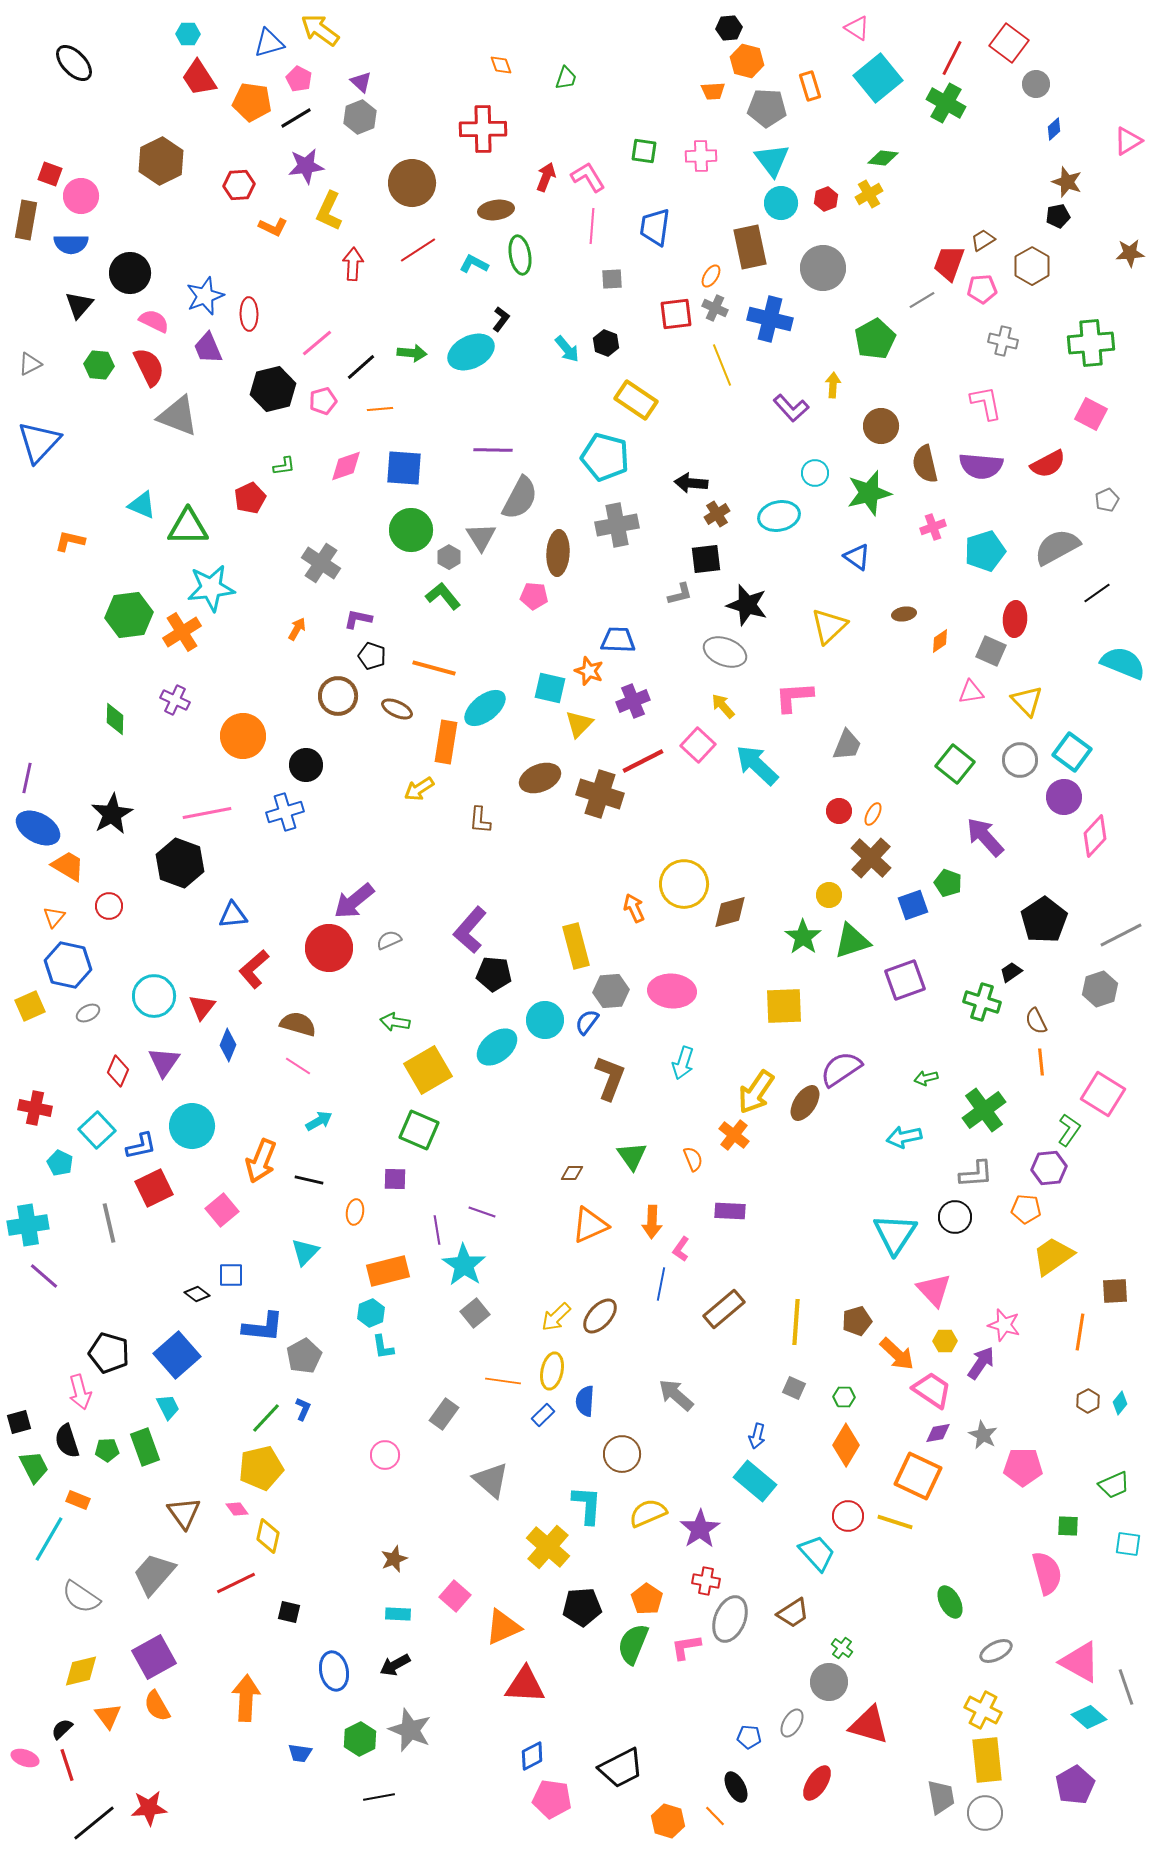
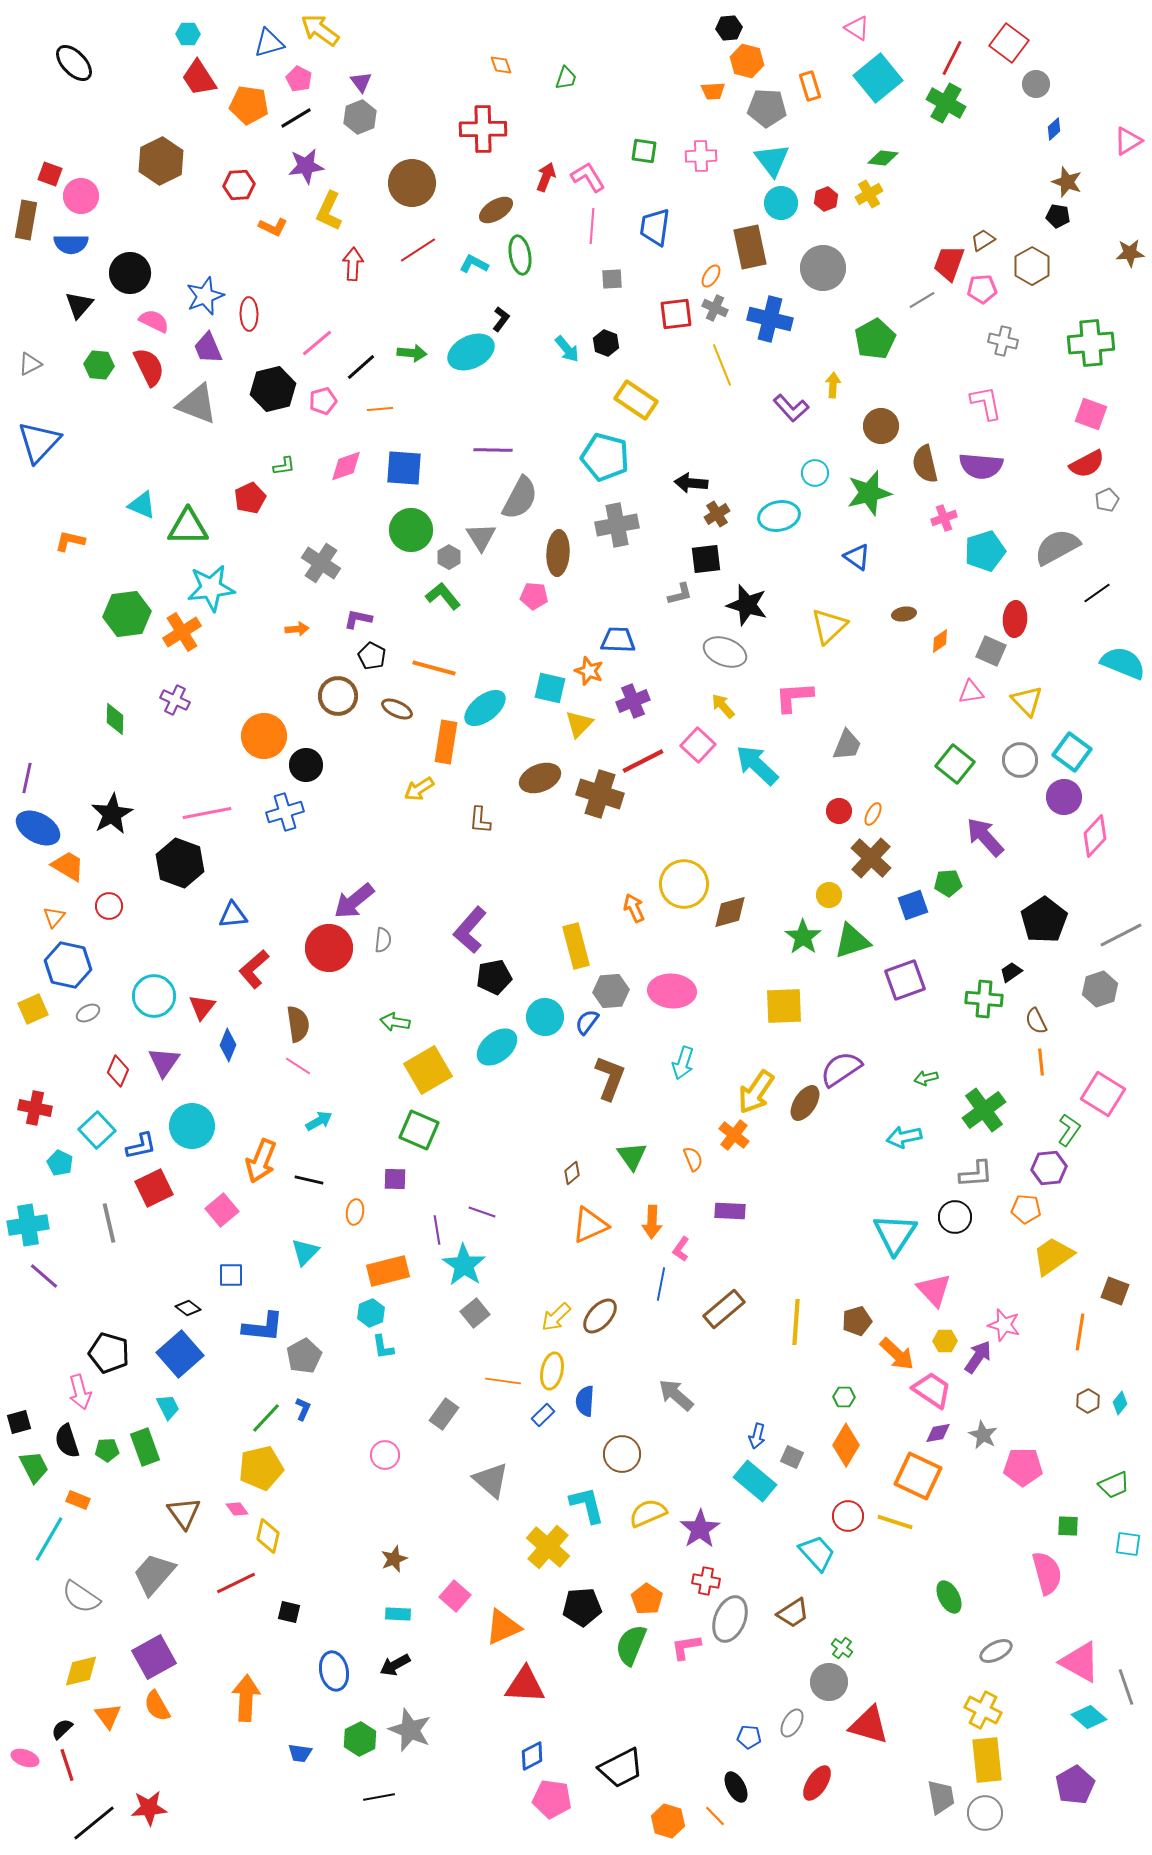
purple triangle at (361, 82): rotated 10 degrees clockwise
orange pentagon at (252, 102): moved 3 px left, 3 px down
brown ellipse at (496, 210): rotated 24 degrees counterclockwise
black pentagon at (1058, 216): rotated 20 degrees clockwise
pink square at (1091, 414): rotated 8 degrees counterclockwise
gray triangle at (178, 416): moved 19 px right, 12 px up
red semicircle at (1048, 464): moved 39 px right
pink cross at (933, 527): moved 11 px right, 9 px up
green hexagon at (129, 615): moved 2 px left, 1 px up
orange arrow at (297, 629): rotated 55 degrees clockwise
black pentagon at (372, 656): rotated 8 degrees clockwise
orange circle at (243, 736): moved 21 px right
green pentagon at (948, 883): rotated 24 degrees counterclockwise
gray semicircle at (389, 940): moved 6 px left; rotated 120 degrees clockwise
black pentagon at (494, 974): moved 3 px down; rotated 16 degrees counterclockwise
green cross at (982, 1002): moved 2 px right, 3 px up; rotated 12 degrees counterclockwise
yellow square at (30, 1006): moved 3 px right, 3 px down
cyan circle at (545, 1020): moved 3 px up
brown semicircle at (298, 1024): rotated 66 degrees clockwise
brown diamond at (572, 1173): rotated 40 degrees counterclockwise
brown square at (1115, 1291): rotated 24 degrees clockwise
black diamond at (197, 1294): moved 9 px left, 14 px down
blue square at (177, 1355): moved 3 px right, 1 px up
purple arrow at (981, 1363): moved 3 px left, 6 px up
gray square at (794, 1388): moved 2 px left, 69 px down
cyan L-shape at (587, 1505): rotated 18 degrees counterclockwise
green ellipse at (950, 1602): moved 1 px left, 5 px up
green semicircle at (633, 1644): moved 2 px left, 1 px down
